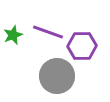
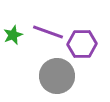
purple hexagon: moved 2 px up
